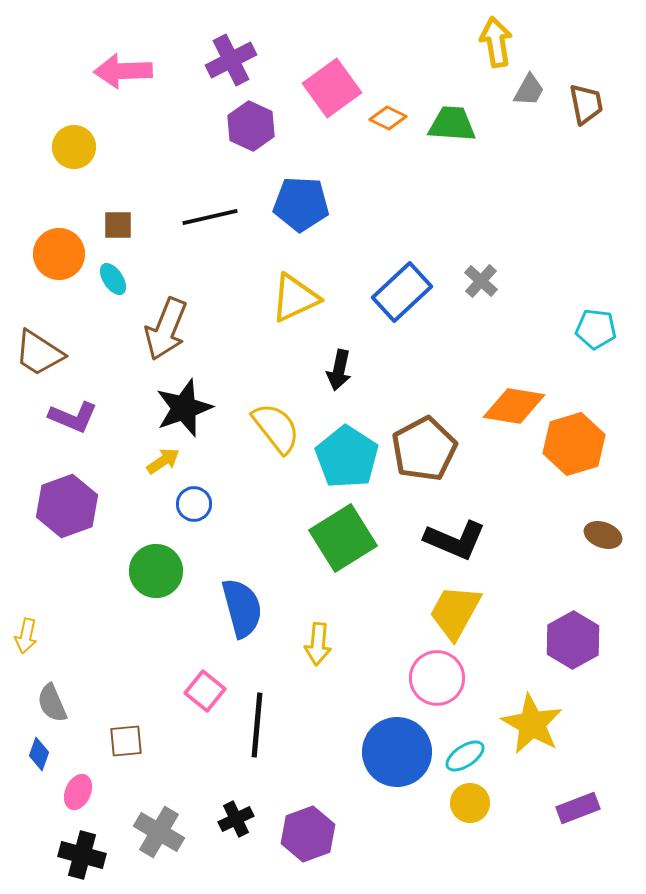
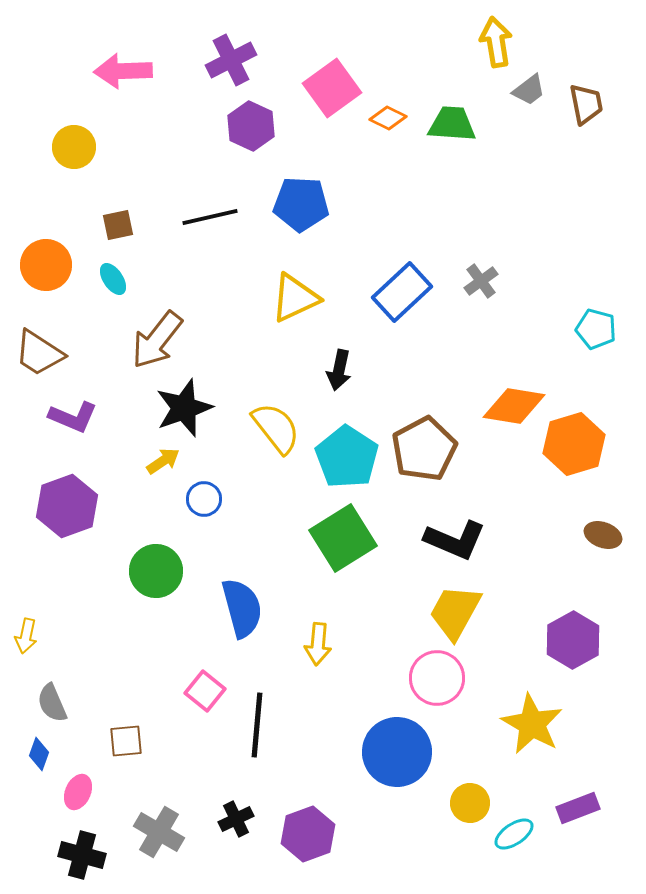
gray trapezoid at (529, 90): rotated 24 degrees clockwise
brown square at (118, 225): rotated 12 degrees counterclockwise
orange circle at (59, 254): moved 13 px left, 11 px down
gray cross at (481, 281): rotated 12 degrees clockwise
brown arrow at (166, 329): moved 9 px left, 11 px down; rotated 16 degrees clockwise
cyan pentagon at (596, 329): rotated 9 degrees clockwise
blue circle at (194, 504): moved 10 px right, 5 px up
cyan ellipse at (465, 756): moved 49 px right, 78 px down
